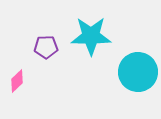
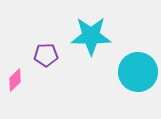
purple pentagon: moved 8 px down
pink diamond: moved 2 px left, 1 px up
